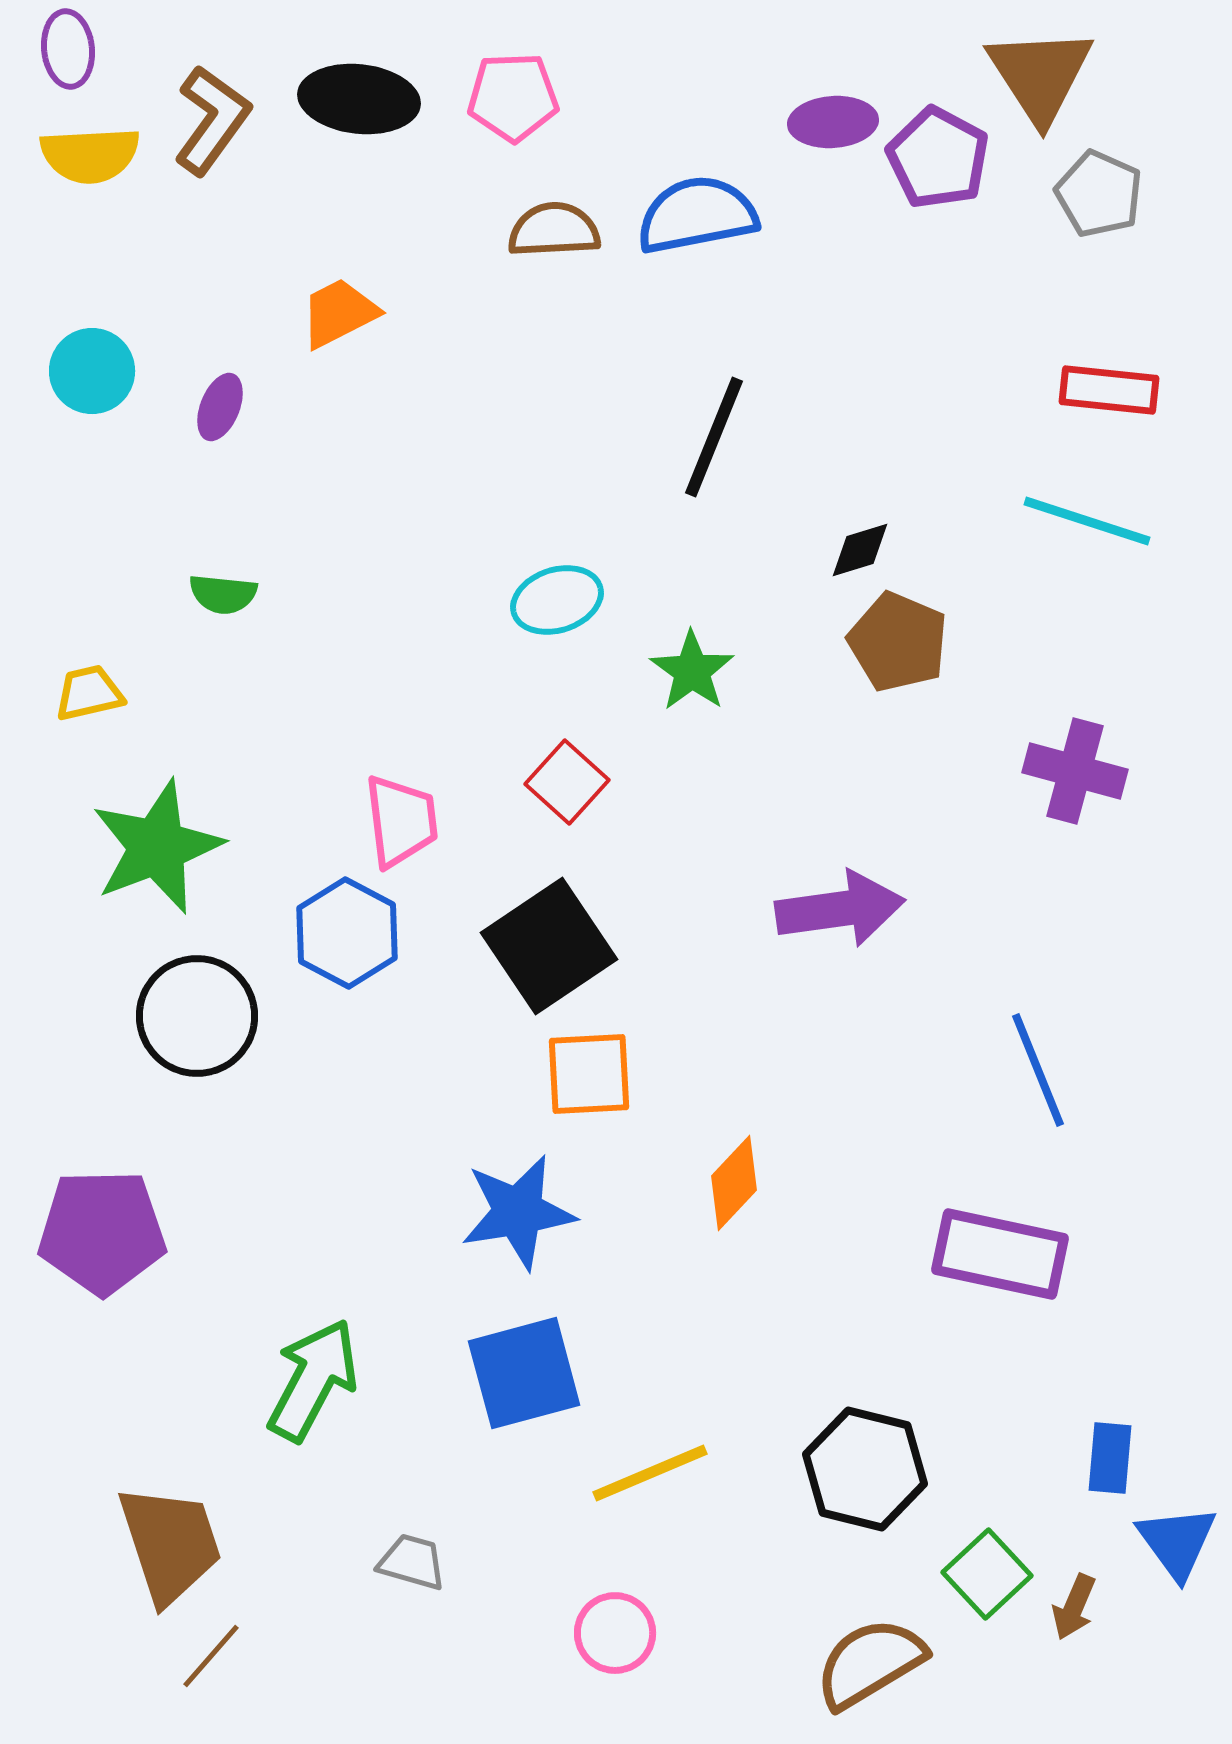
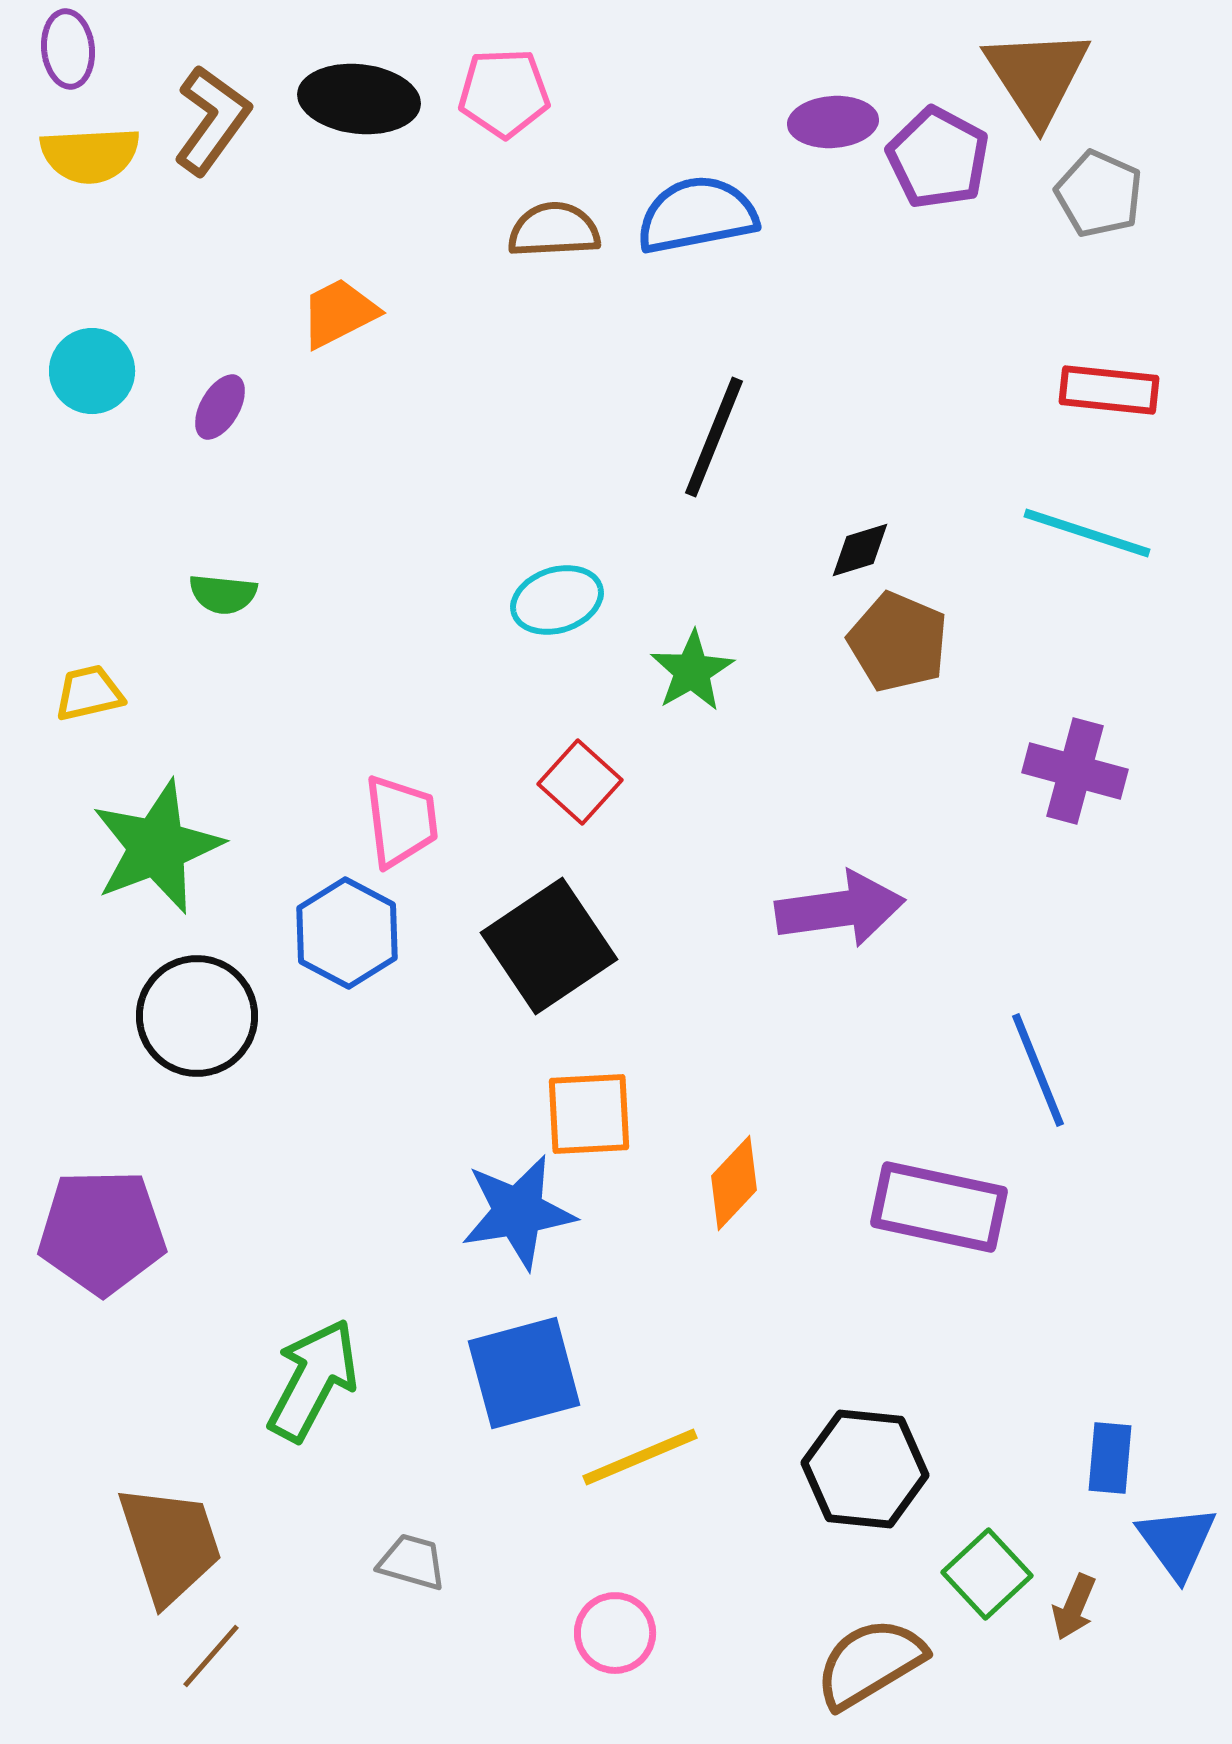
brown triangle at (1040, 75): moved 3 px left, 1 px down
pink pentagon at (513, 97): moved 9 px left, 4 px up
purple ellipse at (220, 407): rotated 8 degrees clockwise
cyan line at (1087, 521): moved 12 px down
green star at (692, 671): rotated 6 degrees clockwise
red square at (567, 782): moved 13 px right
orange square at (589, 1074): moved 40 px down
purple rectangle at (1000, 1254): moved 61 px left, 47 px up
black hexagon at (865, 1469): rotated 8 degrees counterclockwise
yellow line at (650, 1473): moved 10 px left, 16 px up
